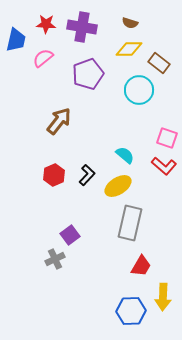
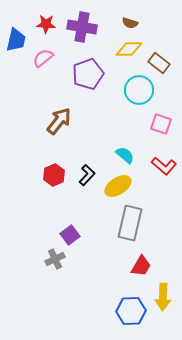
pink square: moved 6 px left, 14 px up
